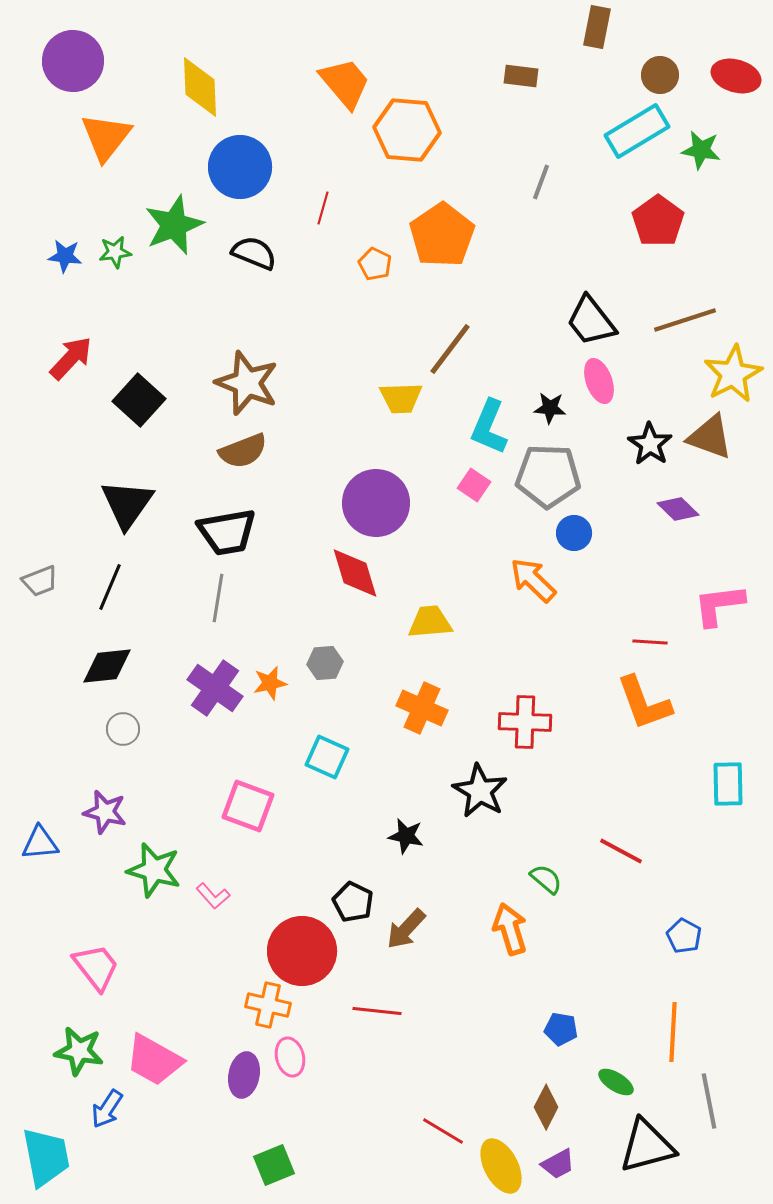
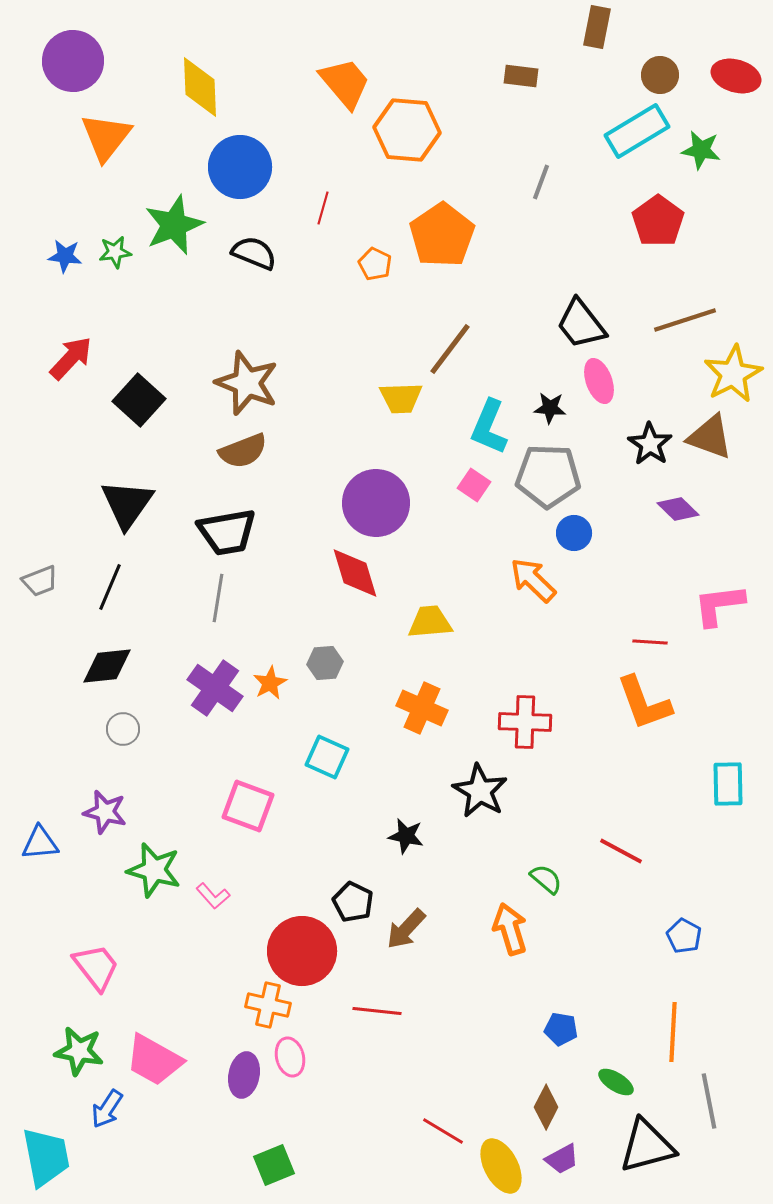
black trapezoid at (591, 321): moved 10 px left, 3 px down
orange star at (270, 683): rotated 16 degrees counterclockwise
purple trapezoid at (558, 1164): moved 4 px right, 5 px up
